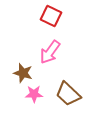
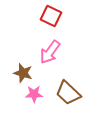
brown trapezoid: moved 1 px up
